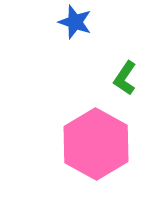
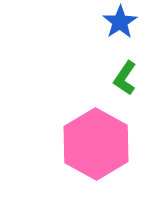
blue star: moved 45 px right; rotated 20 degrees clockwise
